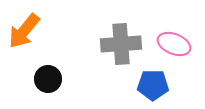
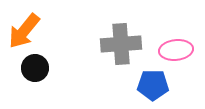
pink ellipse: moved 2 px right, 6 px down; rotated 28 degrees counterclockwise
black circle: moved 13 px left, 11 px up
